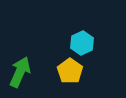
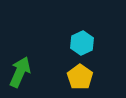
yellow pentagon: moved 10 px right, 6 px down
